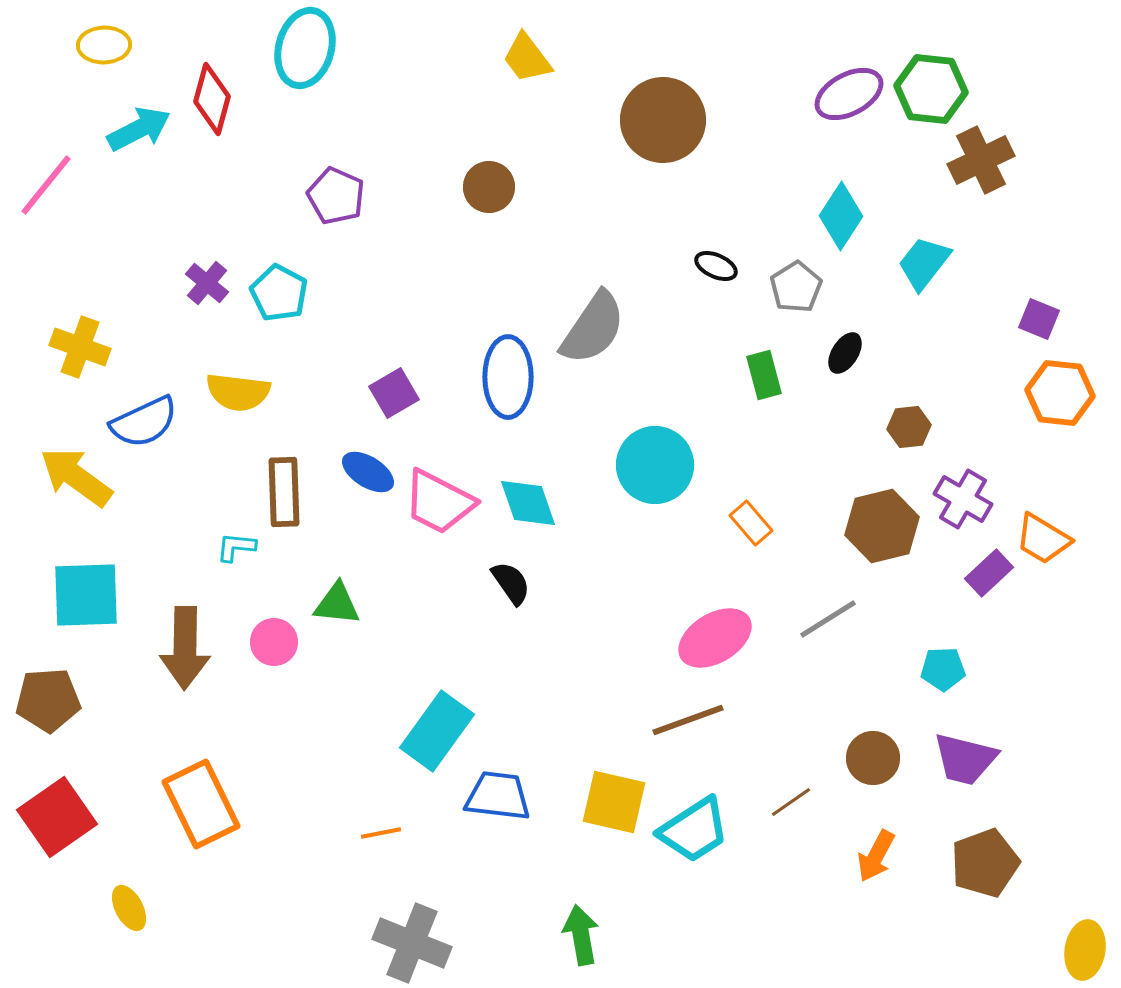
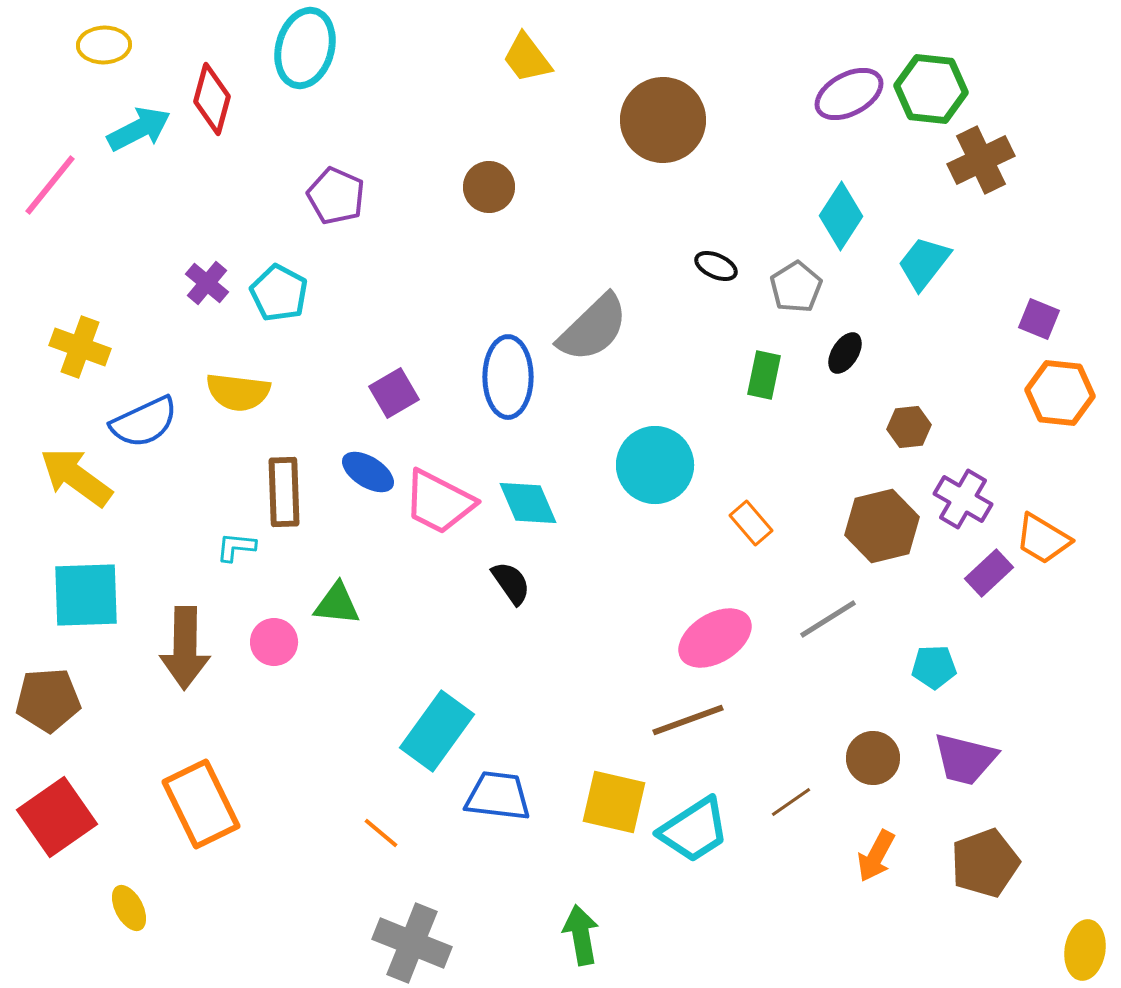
pink line at (46, 185): moved 4 px right
gray semicircle at (593, 328): rotated 12 degrees clockwise
green rectangle at (764, 375): rotated 27 degrees clockwise
cyan diamond at (528, 503): rotated 4 degrees counterclockwise
cyan pentagon at (943, 669): moved 9 px left, 2 px up
orange line at (381, 833): rotated 51 degrees clockwise
